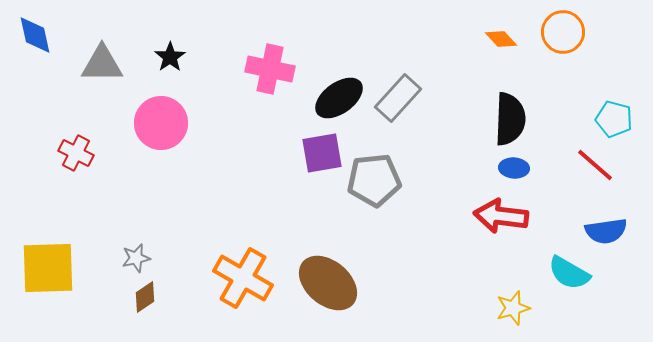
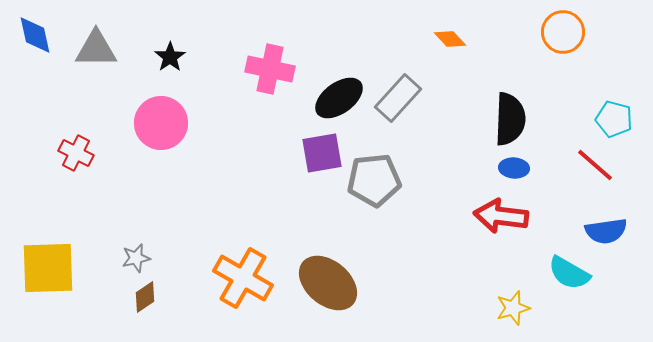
orange diamond: moved 51 px left
gray triangle: moved 6 px left, 15 px up
